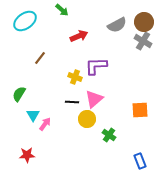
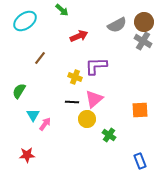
green semicircle: moved 3 px up
